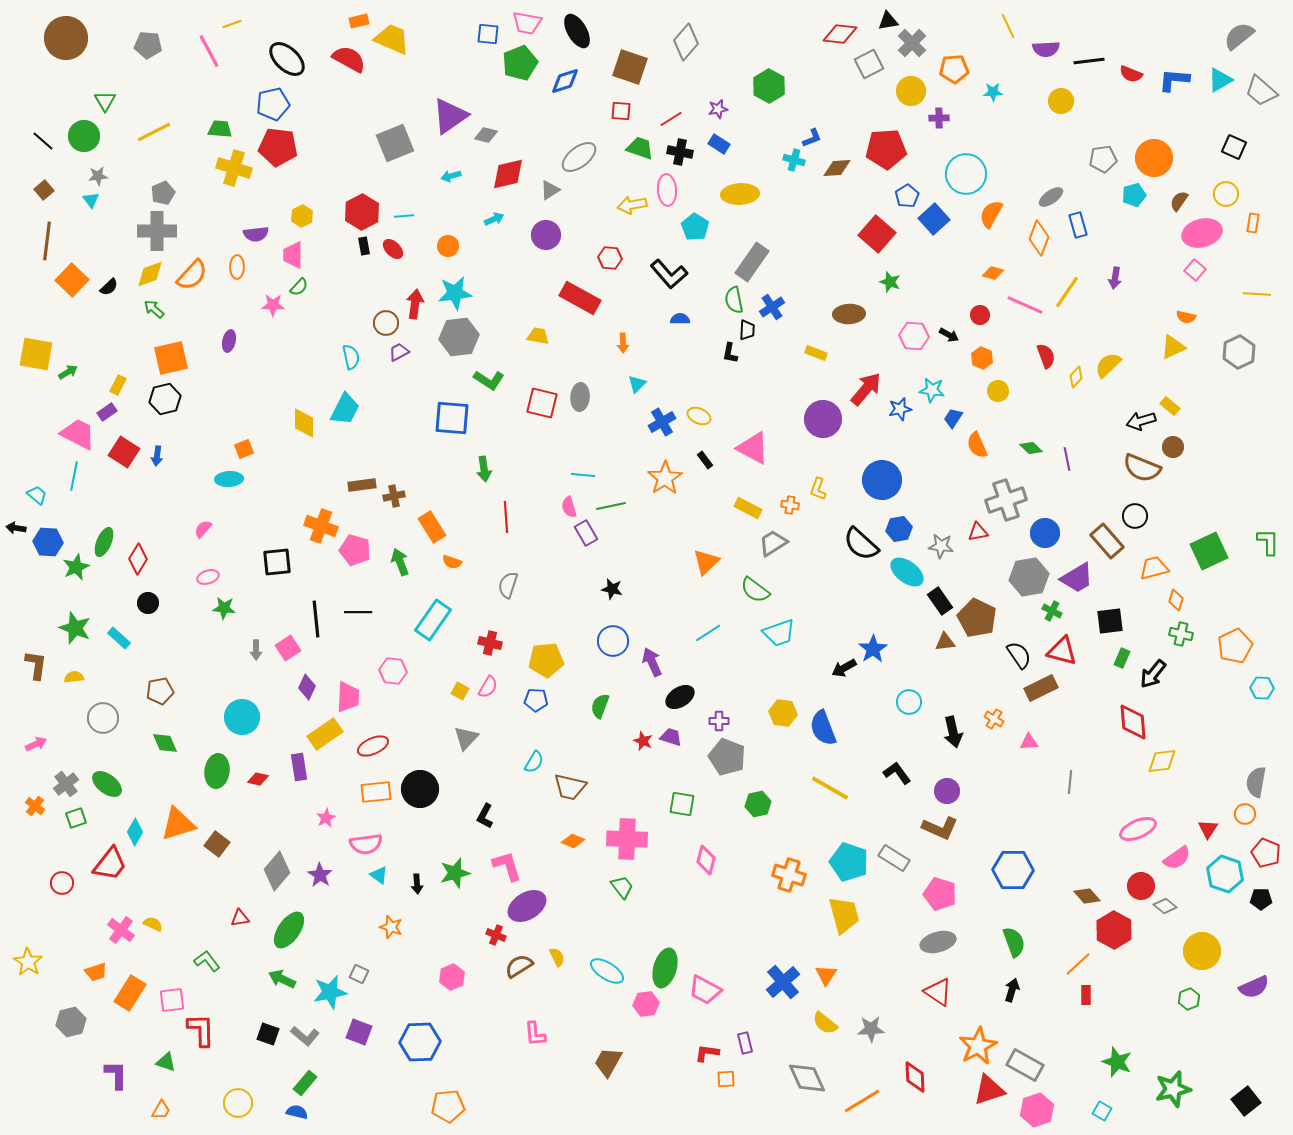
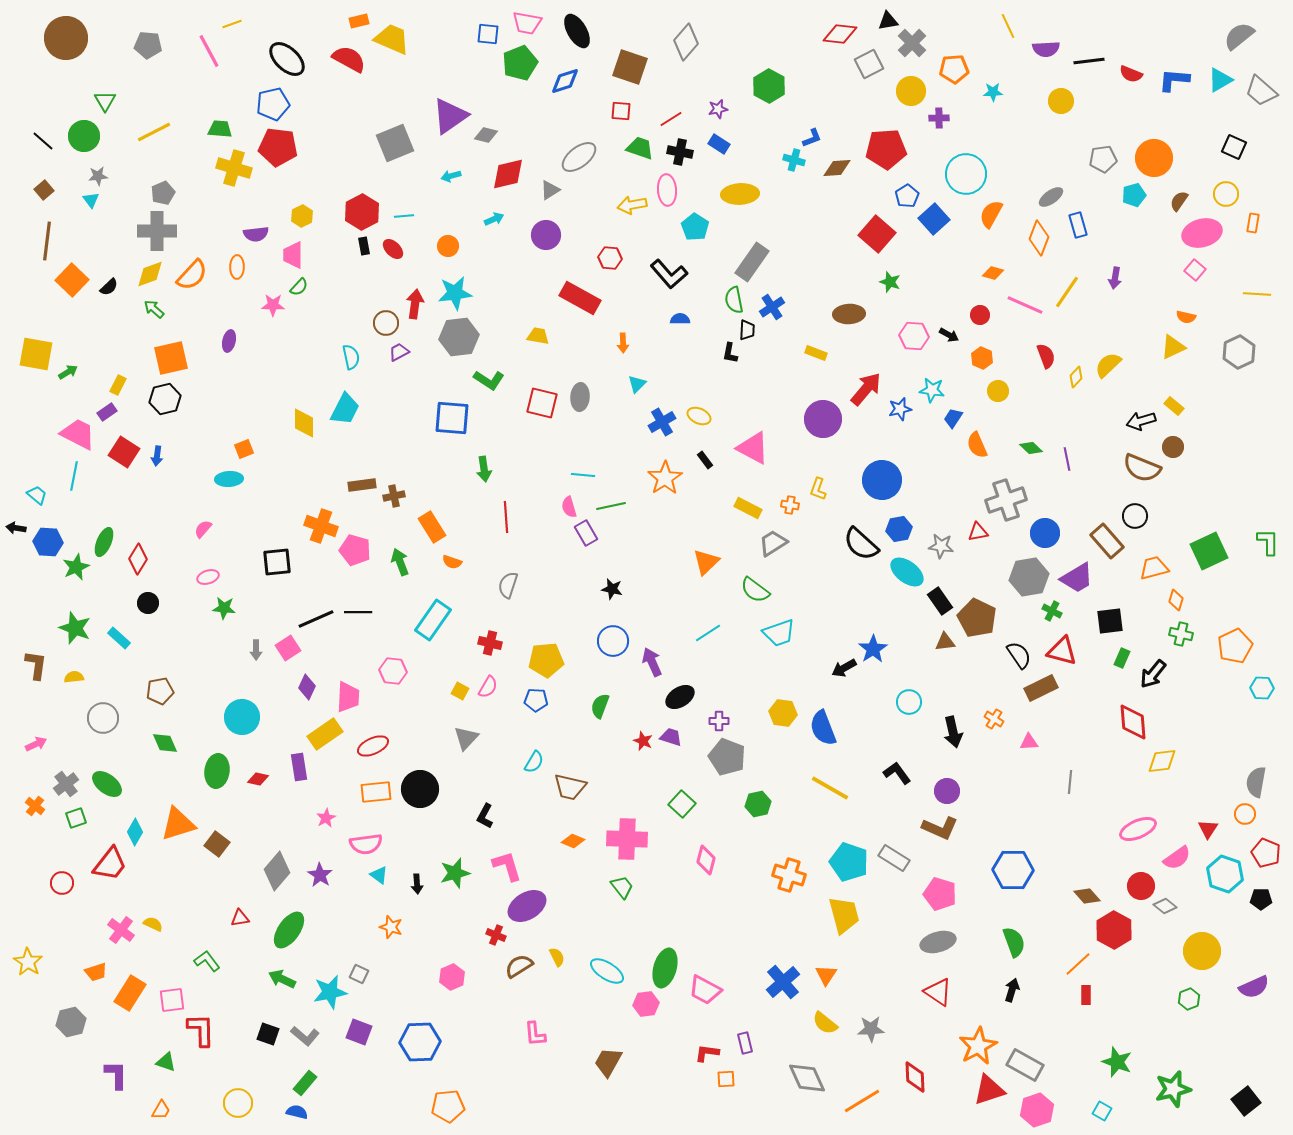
yellow rectangle at (1170, 406): moved 4 px right
black line at (316, 619): rotated 72 degrees clockwise
green square at (682, 804): rotated 32 degrees clockwise
